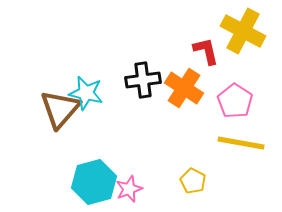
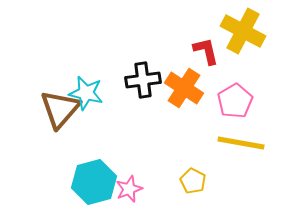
pink pentagon: rotated 8 degrees clockwise
